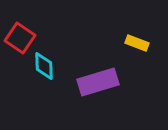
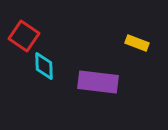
red square: moved 4 px right, 2 px up
purple rectangle: rotated 24 degrees clockwise
